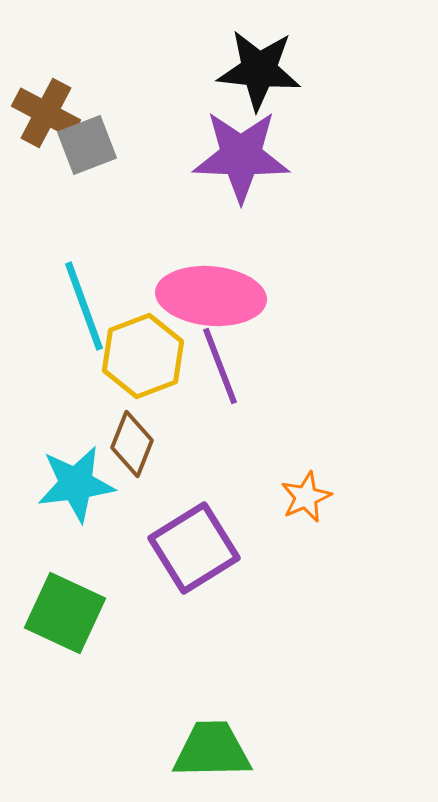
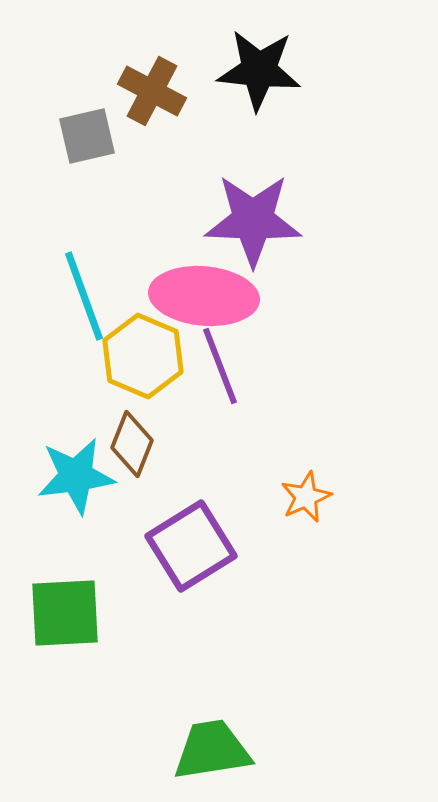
brown cross: moved 106 px right, 22 px up
gray square: moved 9 px up; rotated 8 degrees clockwise
purple star: moved 12 px right, 64 px down
pink ellipse: moved 7 px left
cyan line: moved 10 px up
yellow hexagon: rotated 16 degrees counterclockwise
cyan star: moved 8 px up
purple square: moved 3 px left, 2 px up
green square: rotated 28 degrees counterclockwise
green trapezoid: rotated 8 degrees counterclockwise
